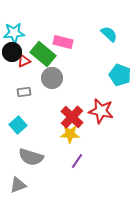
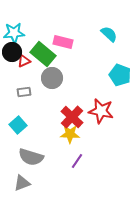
gray triangle: moved 4 px right, 2 px up
